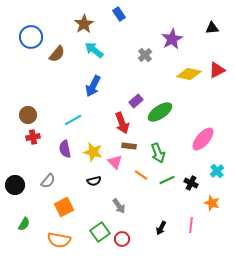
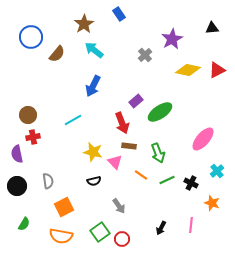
yellow diamond: moved 1 px left, 4 px up
purple semicircle: moved 48 px left, 5 px down
gray semicircle: rotated 49 degrees counterclockwise
black circle: moved 2 px right, 1 px down
orange semicircle: moved 2 px right, 4 px up
